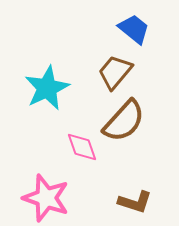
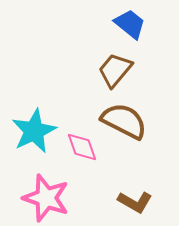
blue trapezoid: moved 4 px left, 5 px up
brown trapezoid: moved 2 px up
cyan star: moved 13 px left, 43 px down
brown semicircle: rotated 105 degrees counterclockwise
brown L-shape: rotated 12 degrees clockwise
